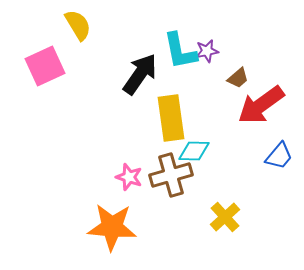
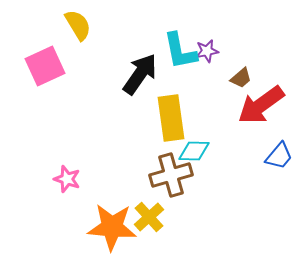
brown trapezoid: moved 3 px right
pink star: moved 62 px left, 2 px down
yellow cross: moved 76 px left
